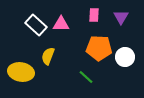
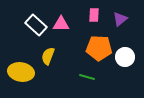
purple triangle: moved 1 px left, 2 px down; rotated 21 degrees clockwise
green line: moved 1 px right; rotated 28 degrees counterclockwise
